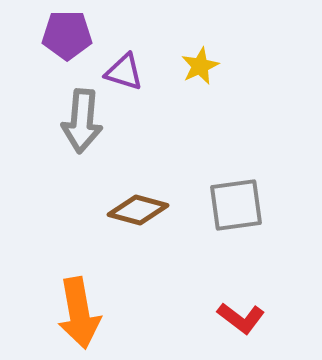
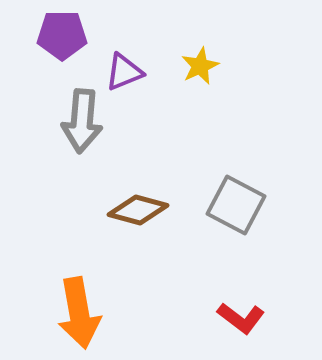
purple pentagon: moved 5 px left
purple triangle: rotated 39 degrees counterclockwise
gray square: rotated 36 degrees clockwise
